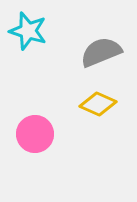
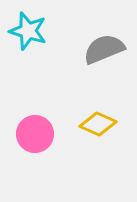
gray semicircle: moved 3 px right, 3 px up
yellow diamond: moved 20 px down
